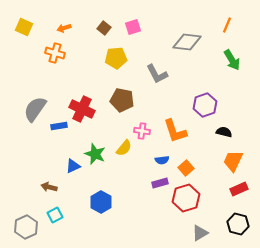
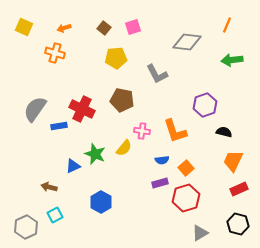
green arrow: rotated 115 degrees clockwise
